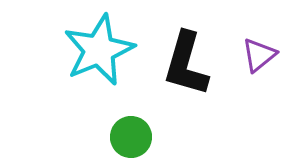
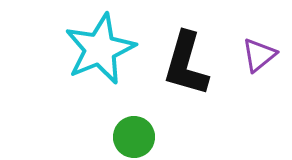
cyan star: moved 1 px right, 1 px up
green circle: moved 3 px right
